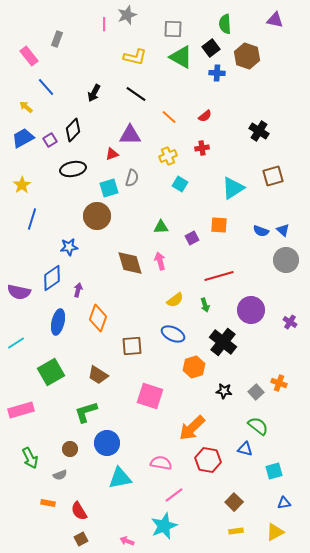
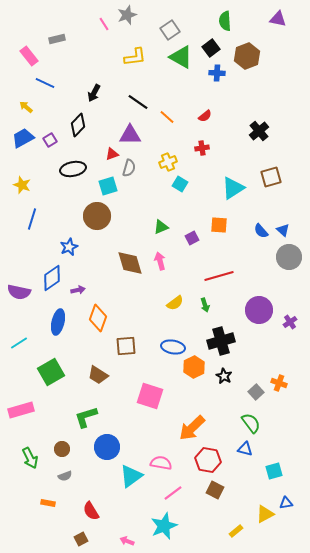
purple triangle at (275, 20): moved 3 px right, 1 px up
pink line at (104, 24): rotated 32 degrees counterclockwise
green semicircle at (225, 24): moved 3 px up
gray square at (173, 29): moved 3 px left, 1 px down; rotated 36 degrees counterclockwise
gray rectangle at (57, 39): rotated 56 degrees clockwise
brown hexagon at (247, 56): rotated 20 degrees clockwise
yellow L-shape at (135, 57): rotated 20 degrees counterclockwise
blue line at (46, 87): moved 1 px left, 4 px up; rotated 24 degrees counterclockwise
black line at (136, 94): moved 2 px right, 8 px down
orange line at (169, 117): moved 2 px left
black diamond at (73, 130): moved 5 px right, 5 px up
black cross at (259, 131): rotated 18 degrees clockwise
yellow cross at (168, 156): moved 6 px down
brown square at (273, 176): moved 2 px left, 1 px down
gray semicircle at (132, 178): moved 3 px left, 10 px up
yellow star at (22, 185): rotated 18 degrees counterclockwise
cyan square at (109, 188): moved 1 px left, 2 px up
green triangle at (161, 227): rotated 21 degrees counterclockwise
blue semicircle at (261, 231): rotated 28 degrees clockwise
blue star at (69, 247): rotated 18 degrees counterclockwise
gray circle at (286, 260): moved 3 px right, 3 px up
purple arrow at (78, 290): rotated 64 degrees clockwise
yellow semicircle at (175, 300): moved 3 px down
purple circle at (251, 310): moved 8 px right
purple cross at (290, 322): rotated 24 degrees clockwise
blue ellipse at (173, 334): moved 13 px down; rotated 15 degrees counterclockwise
black cross at (223, 342): moved 2 px left, 1 px up; rotated 36 degrees clockwise
cyan line at (16, 343): moved 3 px right
brown square at (132, 346): moved 6 px left
orange hexagon at (194, 367): rotated 10 degrees counterclockwise
black star at (224, 391): moved 15 px up; rotated 21 degrees clockwise
green L-shape at (86, 412): moved 5 px down
green semicircle at (258, 426): moved 7 px left, 3 px up; rotated 15 degrees clockwise
blue circle at (107, 443): moved 4 px down
brown circle at (70, 449): moved 8 px left
gray semicircle at (60, 475): moved 5 px right, 1 px down
cyan triangle at (120, 478): moved 11 px right, 2 px up; rotated 25 degrees counterclockwise
pink line at (174, 495): moved 1 px left, 2 px up
brown square at (234, 502): moved 19 px left, 12 px up; rotated 18 degrees counterclockwise
blue triangle at (284, 503): moved 2 px right
red semicircle at (79, 511): moved 12 px right
yellow rectangle at (236, 531): rotated 32 degrees counterclockwise
yellow triangle at (275, 532): moved 10 px left, 18 px up
